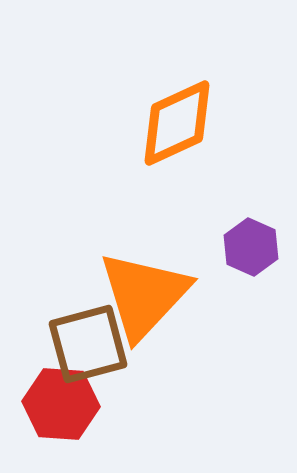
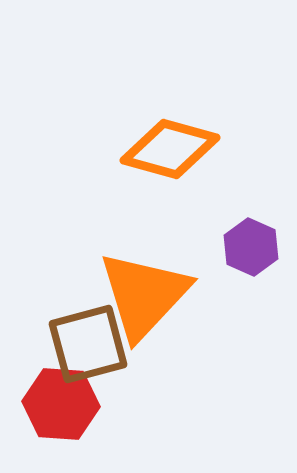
orange diamond: moved 7 px left, 26 px down; rotated 40 degrees clockwise
